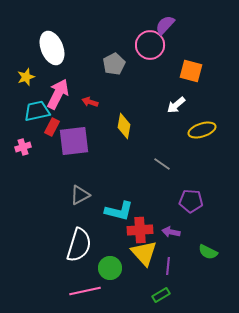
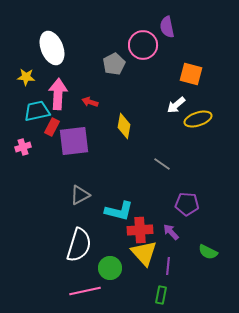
purple semicircle: moved 2 px right, 2 px down; rotated 55 degrees counterclockwise
pink circle: moved 7 px left
orange square: moved 3 px down
yellow star: rotated 24 degrees clockwise
pink arrow: rotated 24 degrees counterclockwise
yellow ellipse: moved 4 px left, 11 px up
purple pentagon: moved 4 px left, 3 px down
purple arrow: rotated 36 degrees clockwise
green rectangle: rotated 48 degrees counterclockwise
